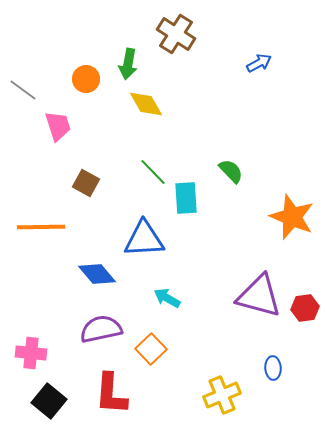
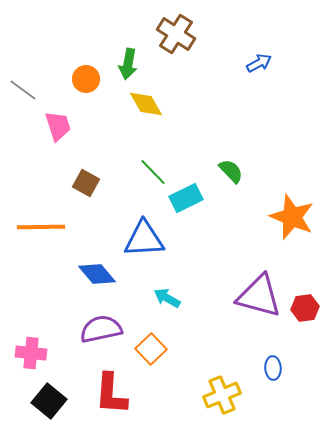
cyan rectangle: rotated 68 degrees clockwise
